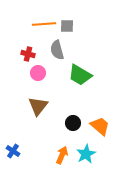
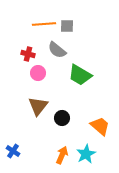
gray semicircle: rotated 36 degrees counterclockwise
black circle: moved 11 px left, 5 px up
